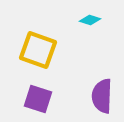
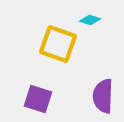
yellow square: moved 20 px right, 6 px up
purple semicircle: moved 1 px right
